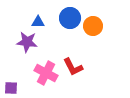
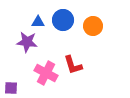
blue circle: moved 7 px left, 2 px down
red L-shape: moved 2 px up; rotated 10 degrees clockwise
